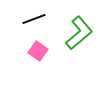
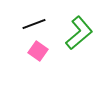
black line: moved 5 px down
